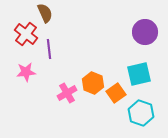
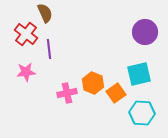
pink cross: rotated 18 degrees clockwise
cyan hexagon: moved 1 px right; rotated 15 degrees counterclockwise
